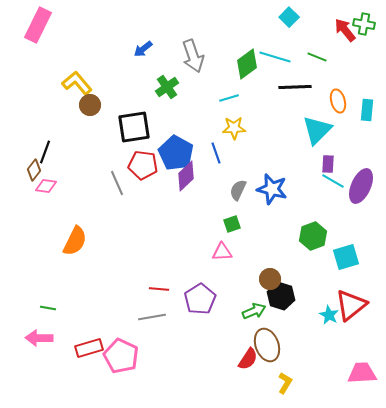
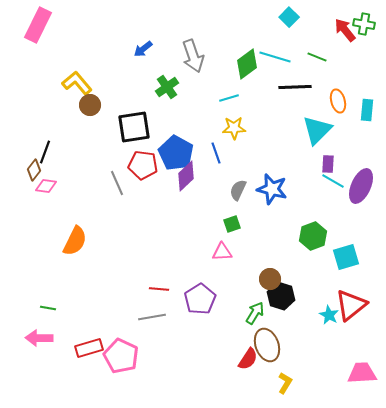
green arrow at (254, 311): moved 1 px right, 2 px down; rotated 35 degrees counterclockwise
